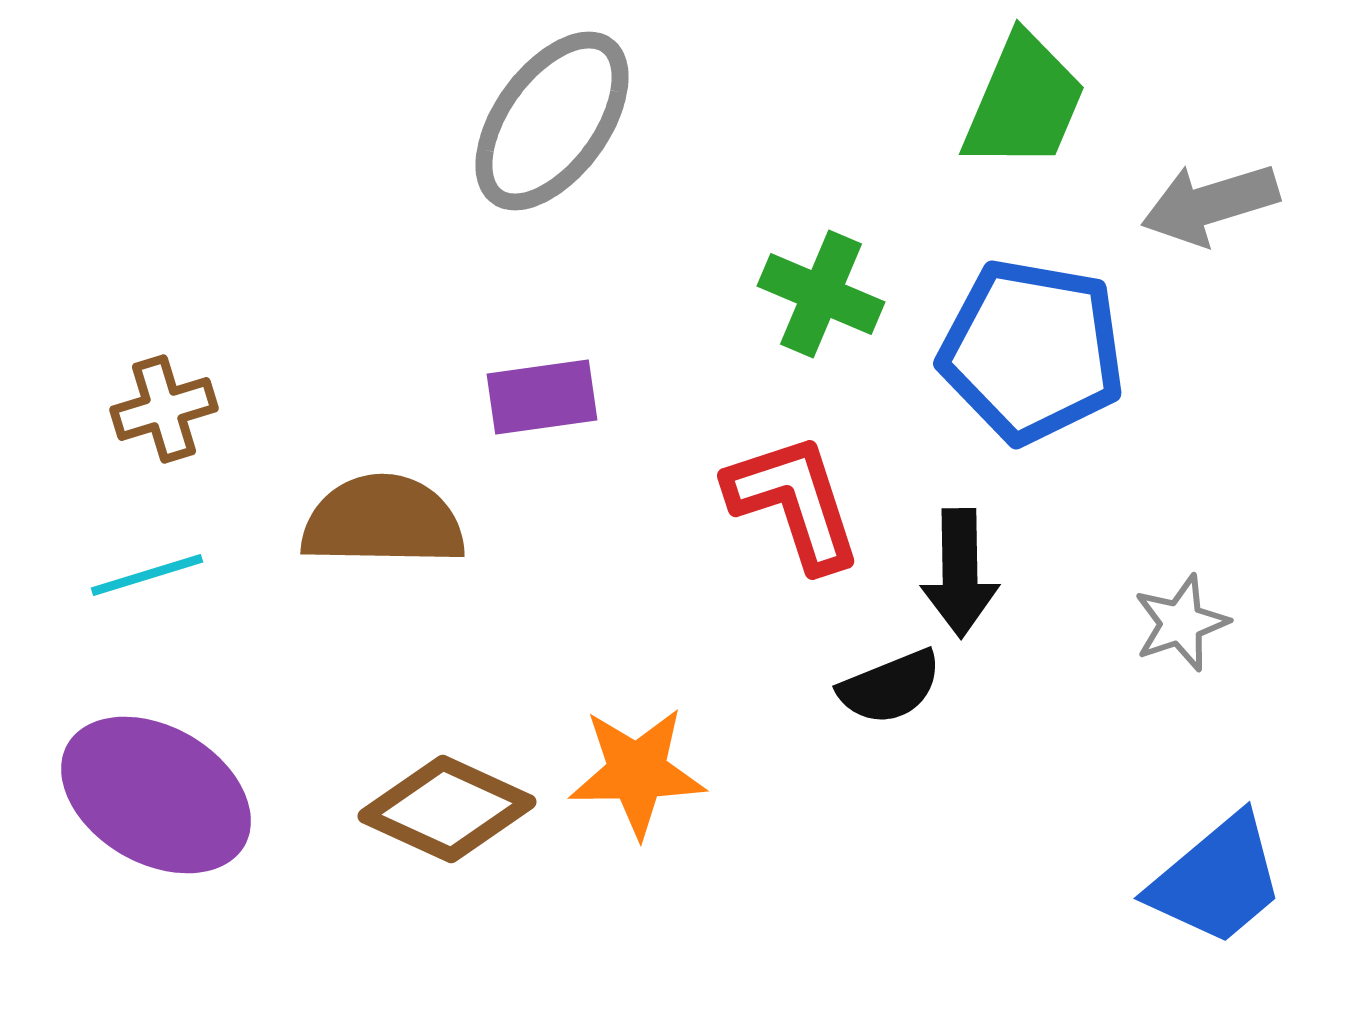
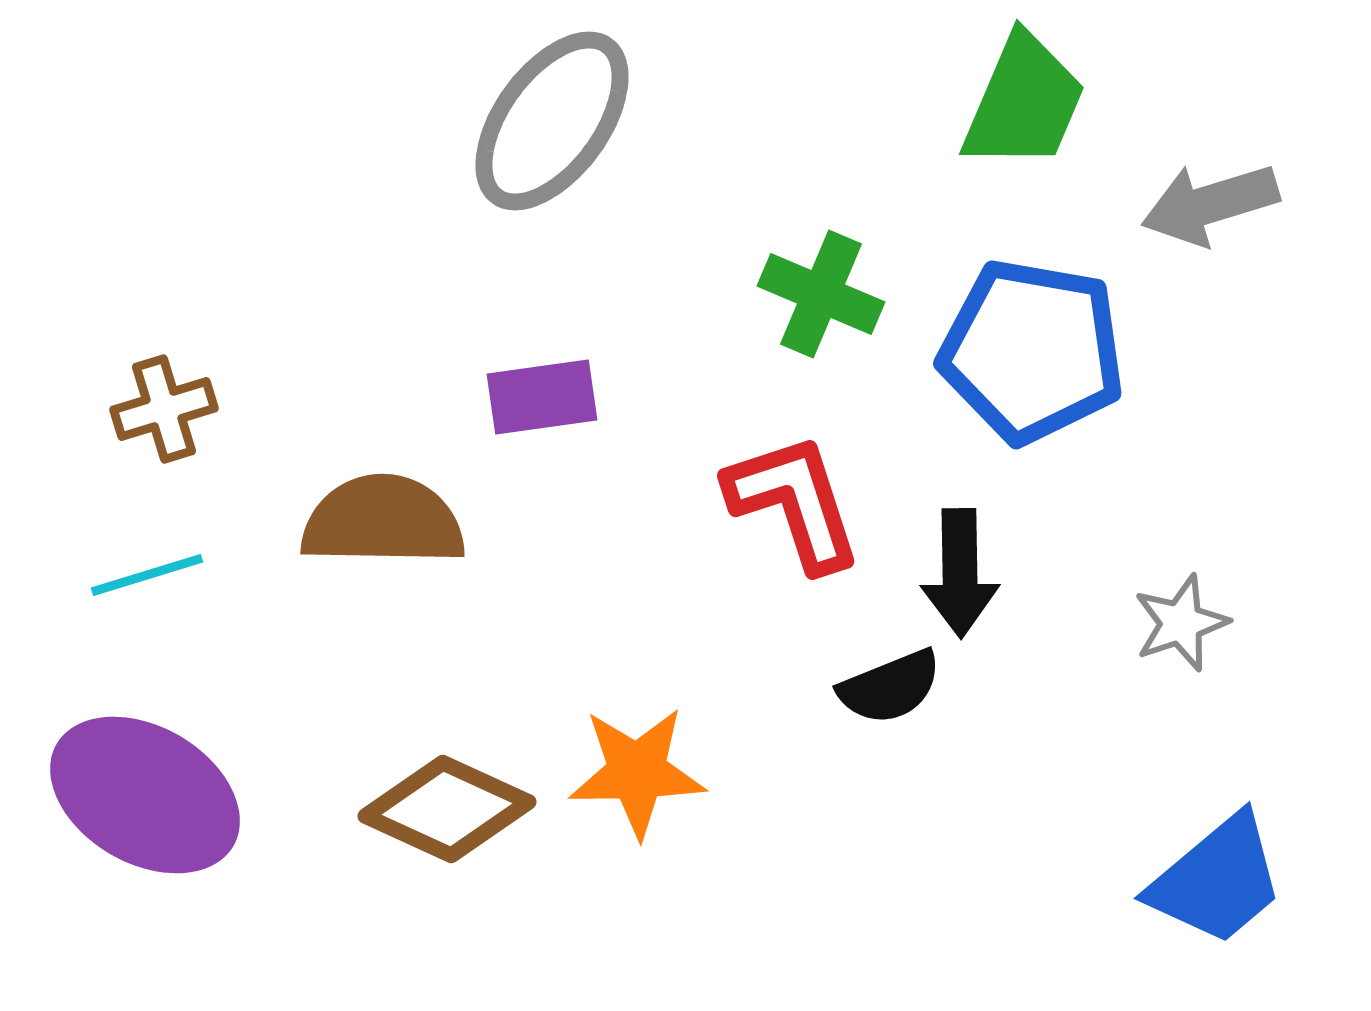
purple ellipse: moved 11 px left
